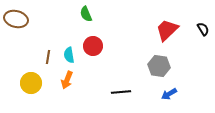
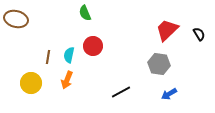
green semicircle: moved 1 px left, 1 px up
black semicircle: moved 4 px left, 5 px down
cyan semicircle: rotated 21 degrees clockwise
gray hexagon: moved 2 px up
black line: rotated 24 degrees counterclockwise
